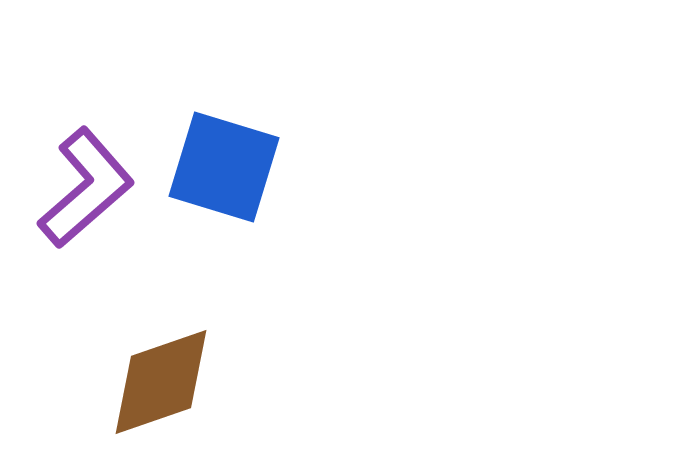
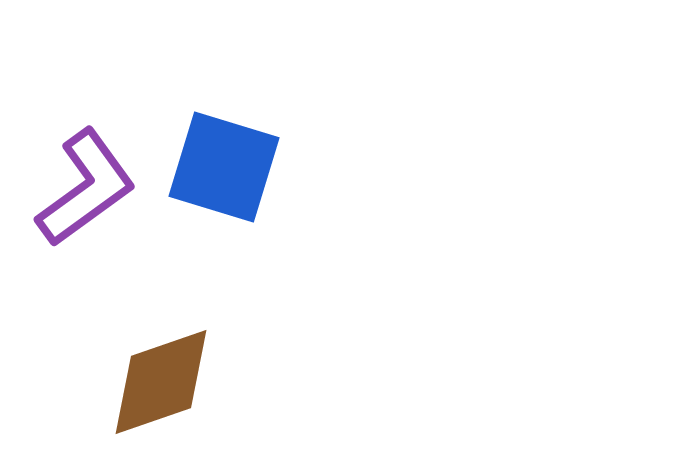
purple L-shape: rotated 5 degrees clockwise
